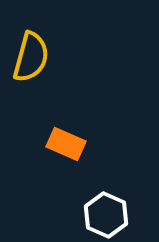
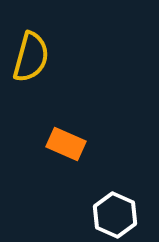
white hexagon: moved 9 px right
